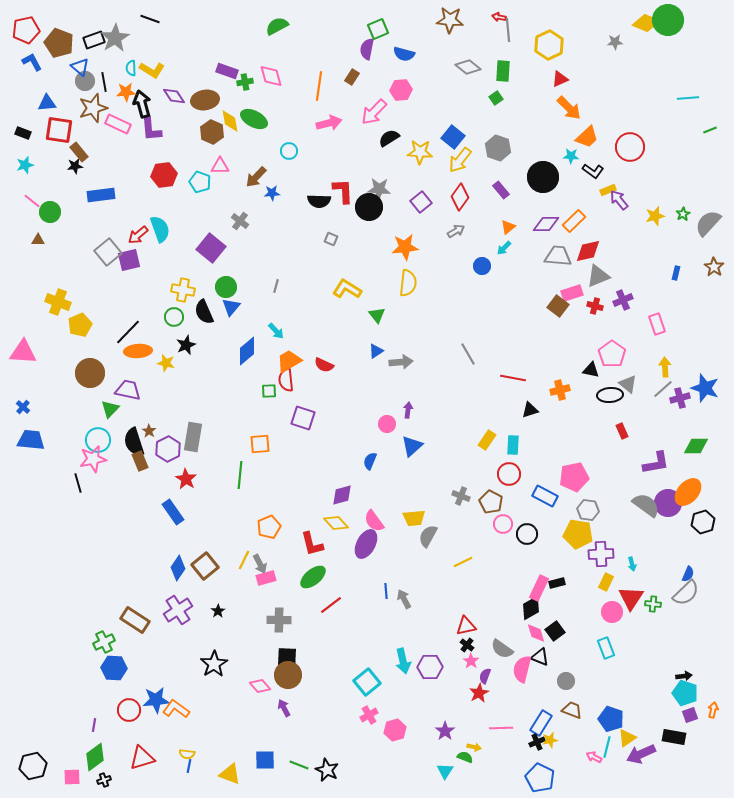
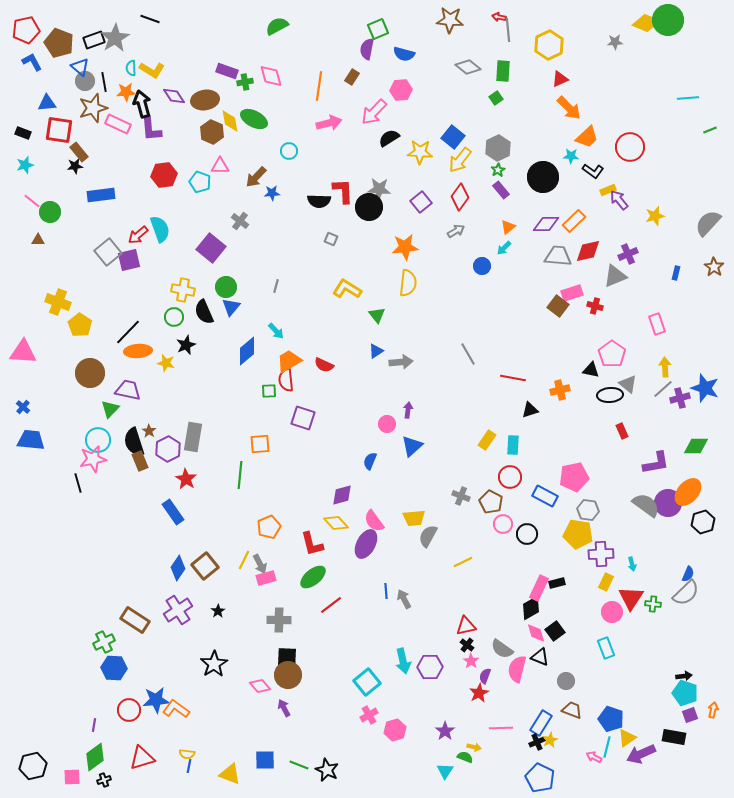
gray hexagon at (498, 148): rotated 15 degrees clockwise
green star at (683, 214): moved 185 px left, 44 px up
gray triangle at (598, 276): moved 17 px right
purple cross at (623, 300): moved 5 px right, 46 px up
yellow pentagon at (80, 325): rotated 15 degrees counterclockwise
red circle at (509, 474): moved 1 px right, 3 px down
pink semicircle at (522, 669): moved 5 px left
yellow star at (550, 740): rotated 14 degrees counterclockwise
